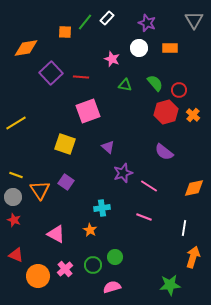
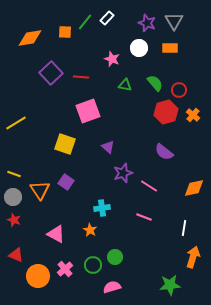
gray triangle at (194, 20): moved 20 px left, 1 px down
orange diamond at (26, 48): moved 4 px right, 10 px up
yellow line at (16, 175): moved 2 px left, 1 px up
